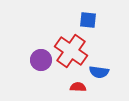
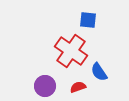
purple circle: moved 4 px right, 26 px down
blue semicircle: rotated 48 degrees clockwise
red semicircle: rotated 21 degrees counterclockwise
